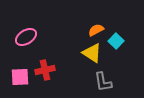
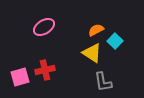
pink ellipse: moved 18 px right, 10 px up
cyan square: moved 1 px left
pink square: rotated 12 degrees counterclockwise
